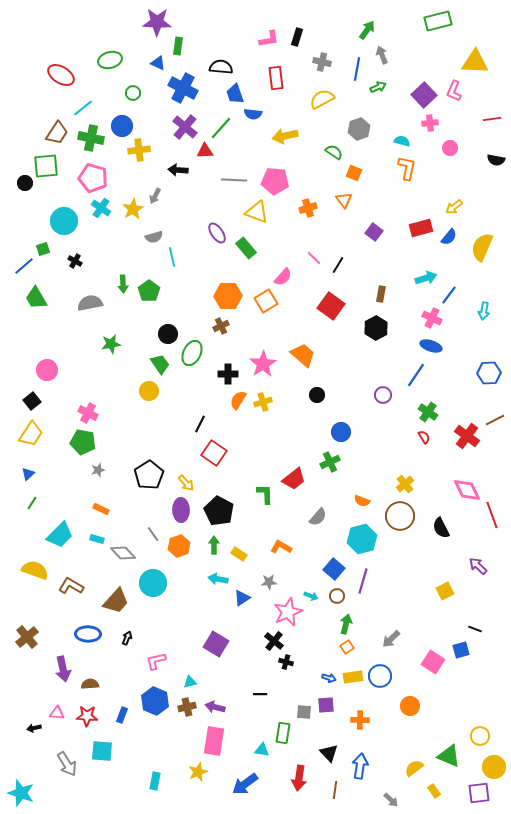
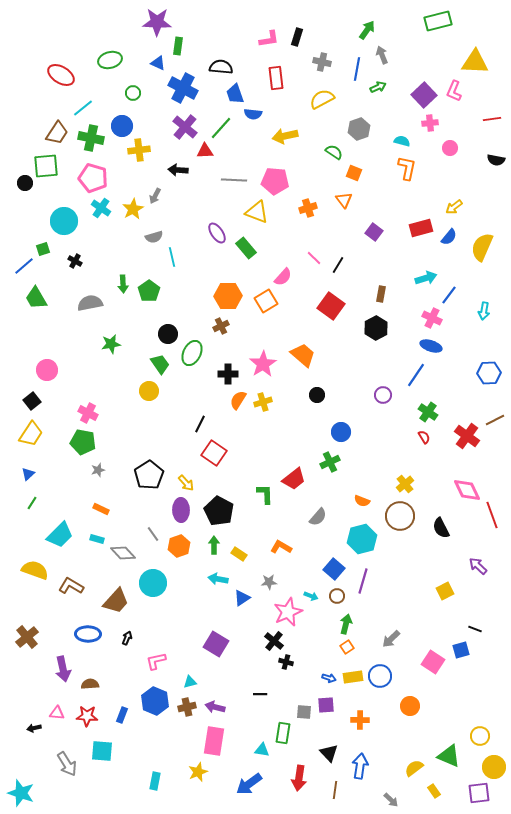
blue arrow at (245, 784): moved 4 px right
